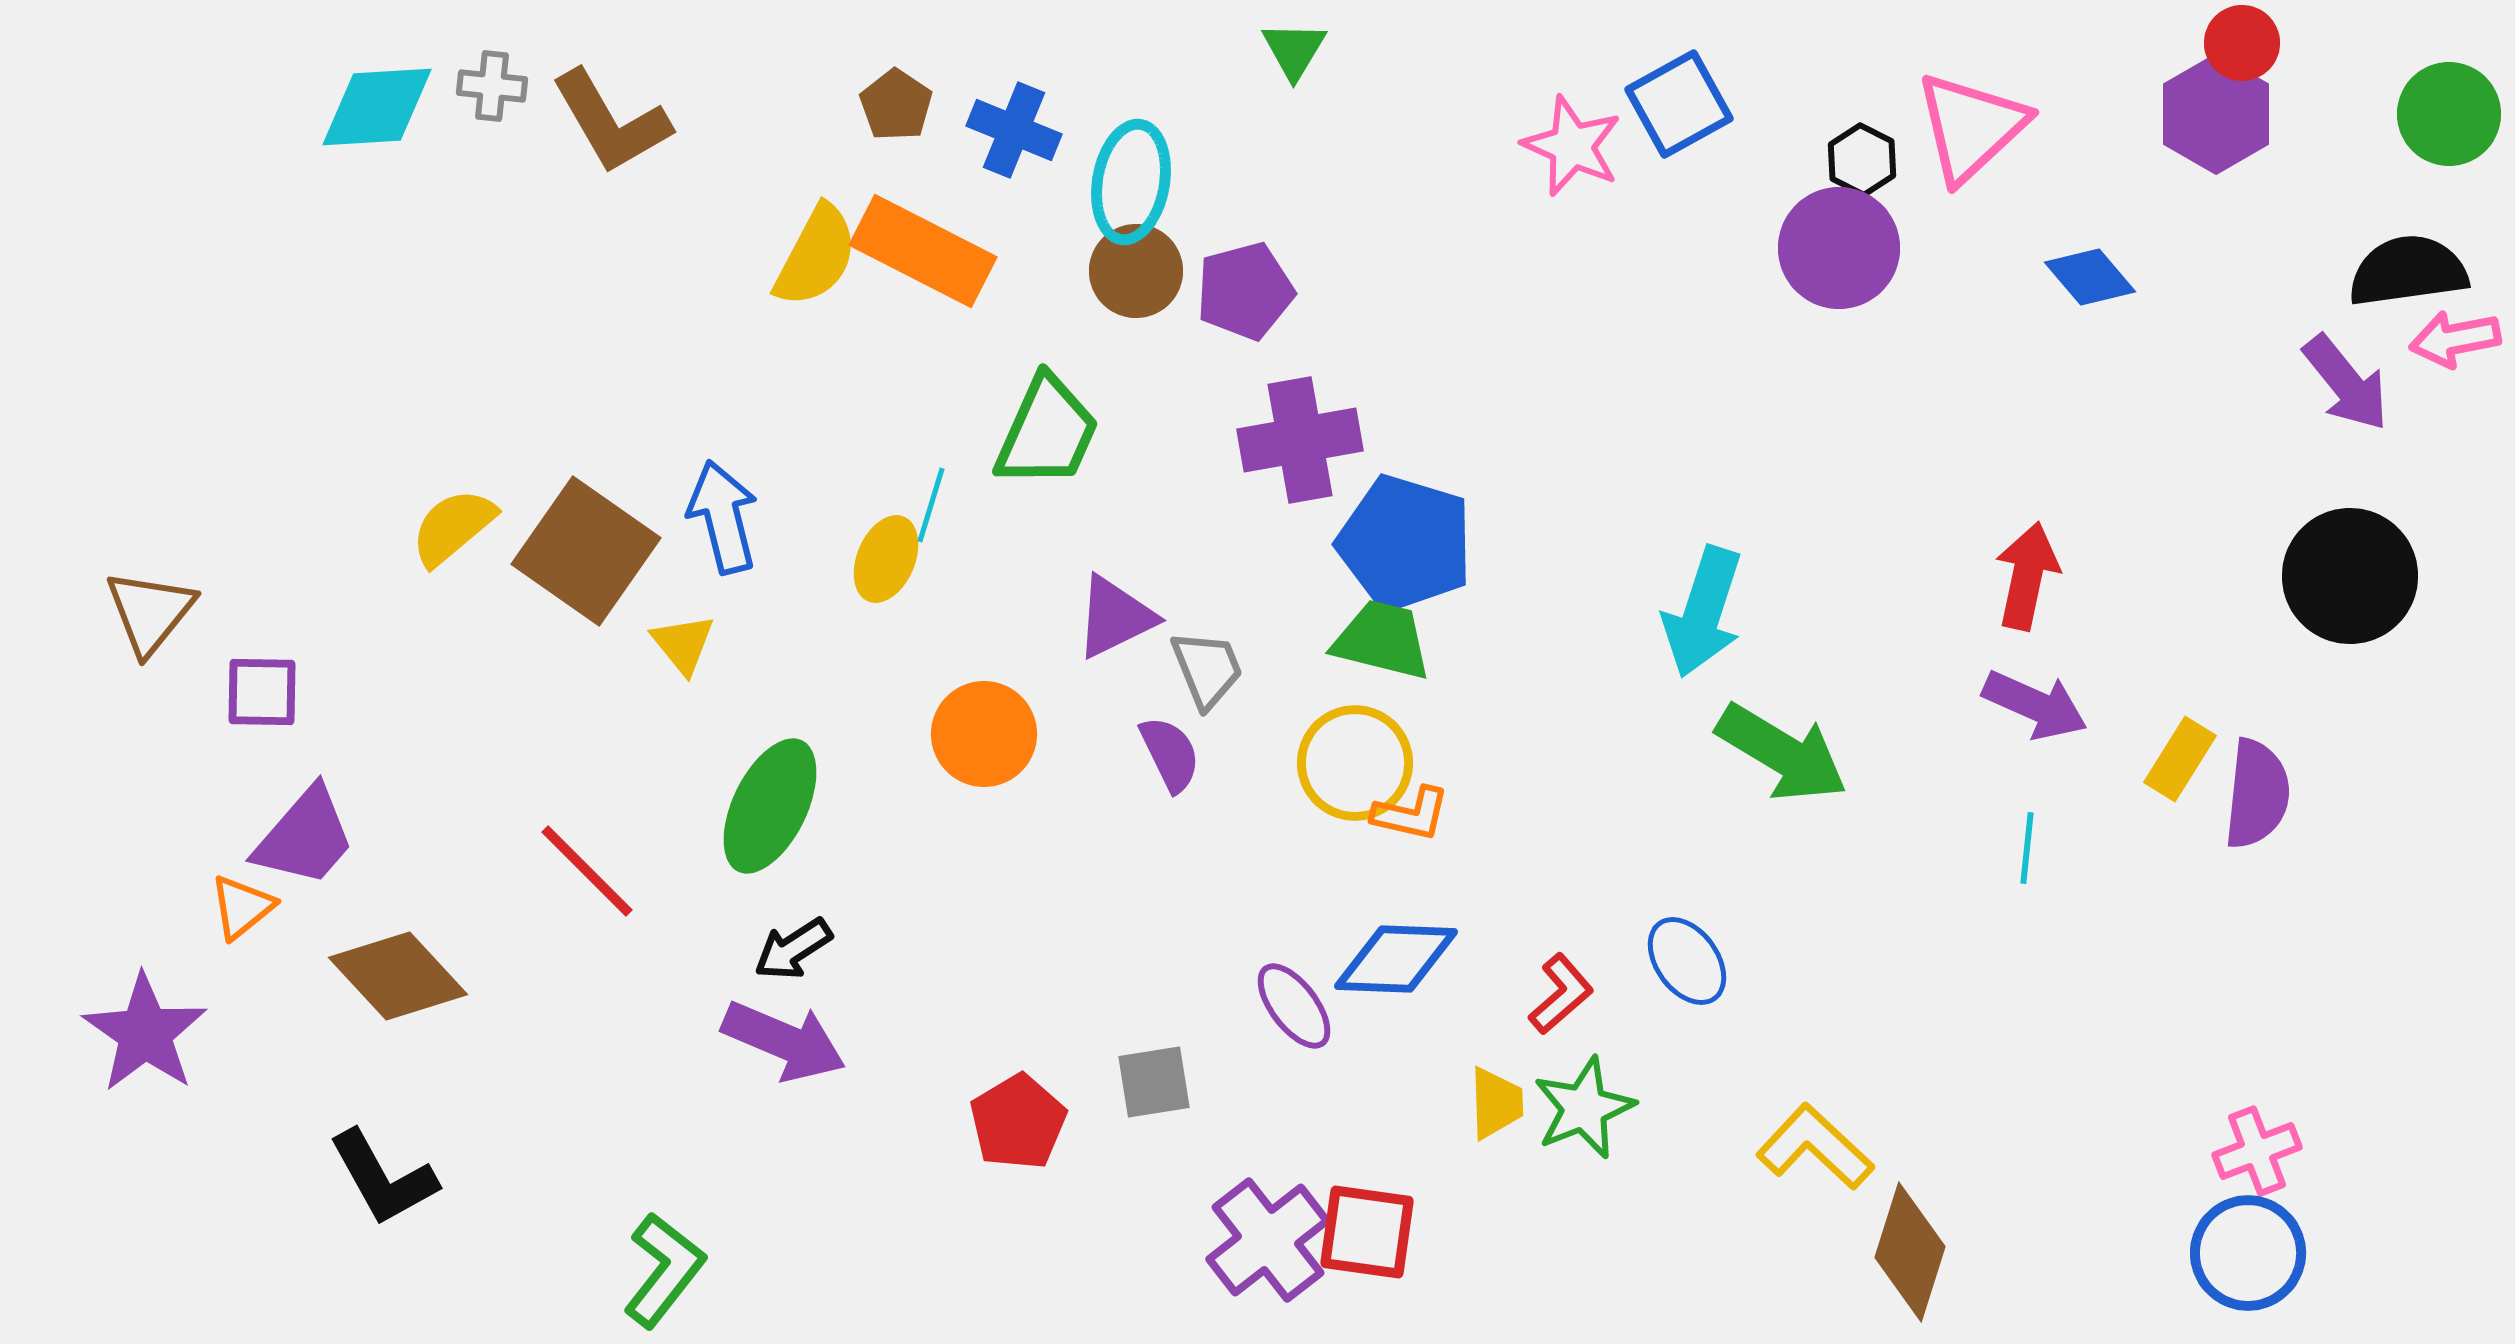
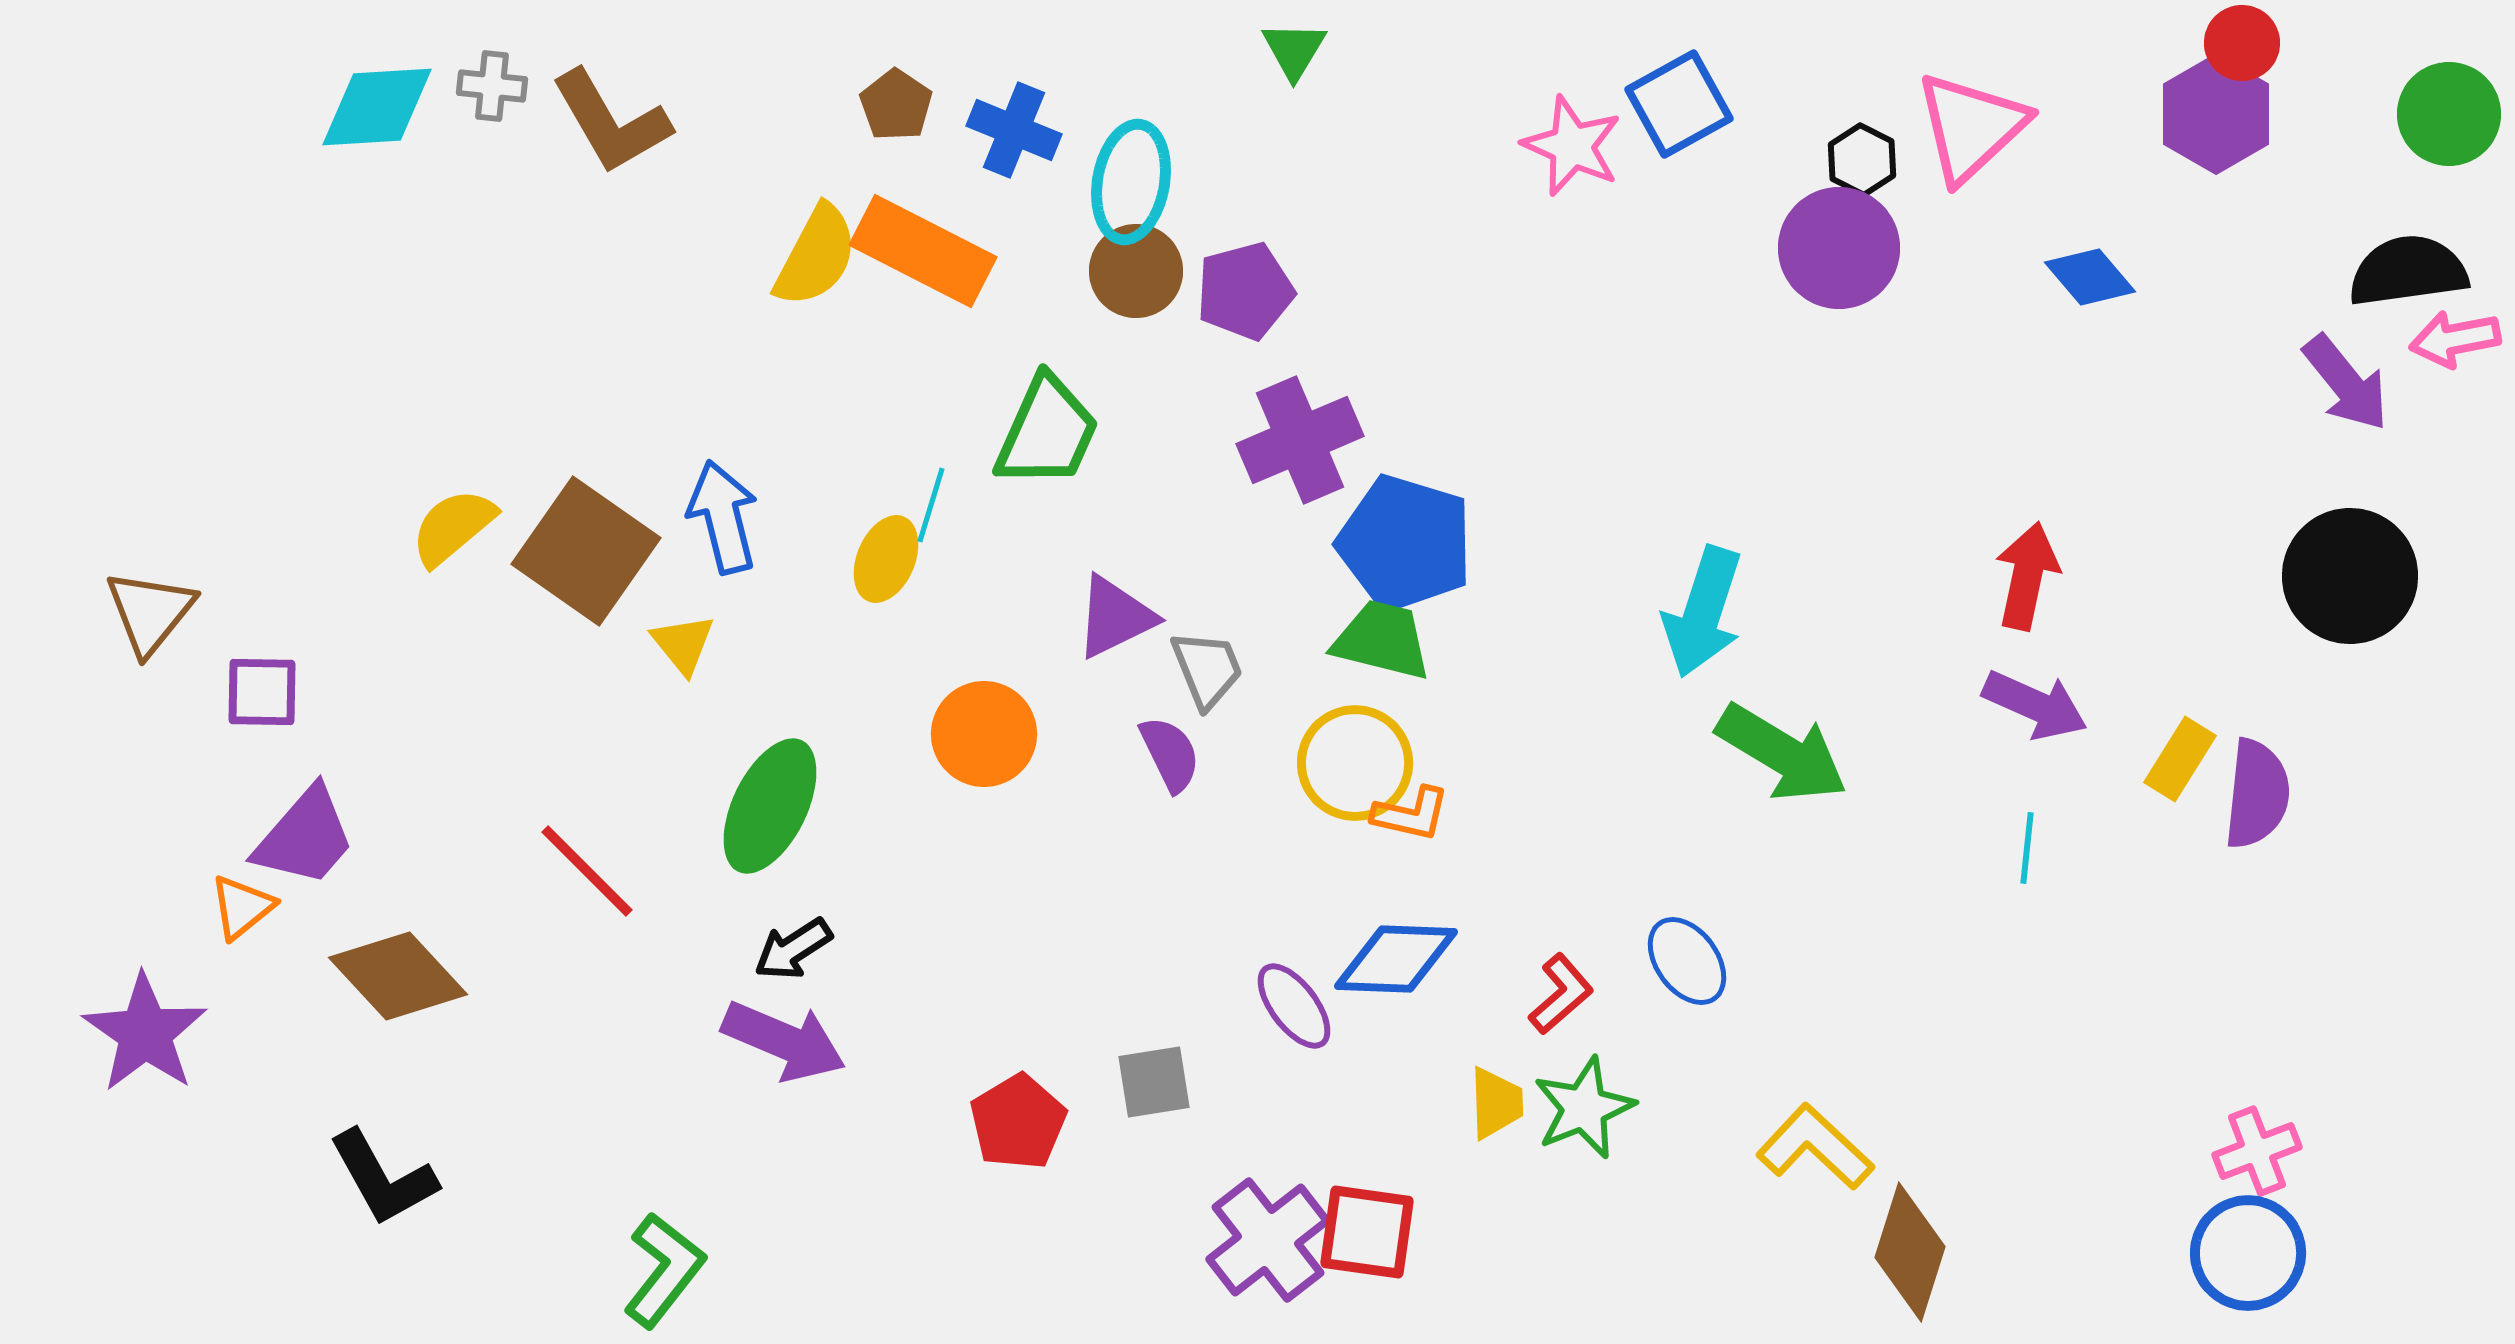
purple cross at (1300, 440): rotated 13 degrees counterclockwise
